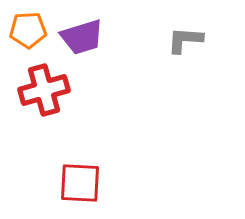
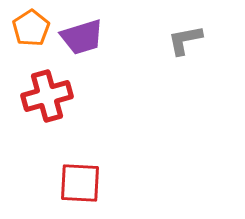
orange pentagon: moved 3 px right, 2 px up; rotated 30 degrees counterclockwise
gray L-shape: rotated 15 degrees counterclockwise
red cross: moved 3 px right, 6 px down
